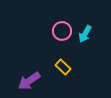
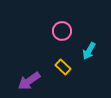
cyan arrow: moved 4 px right, 17 px down
